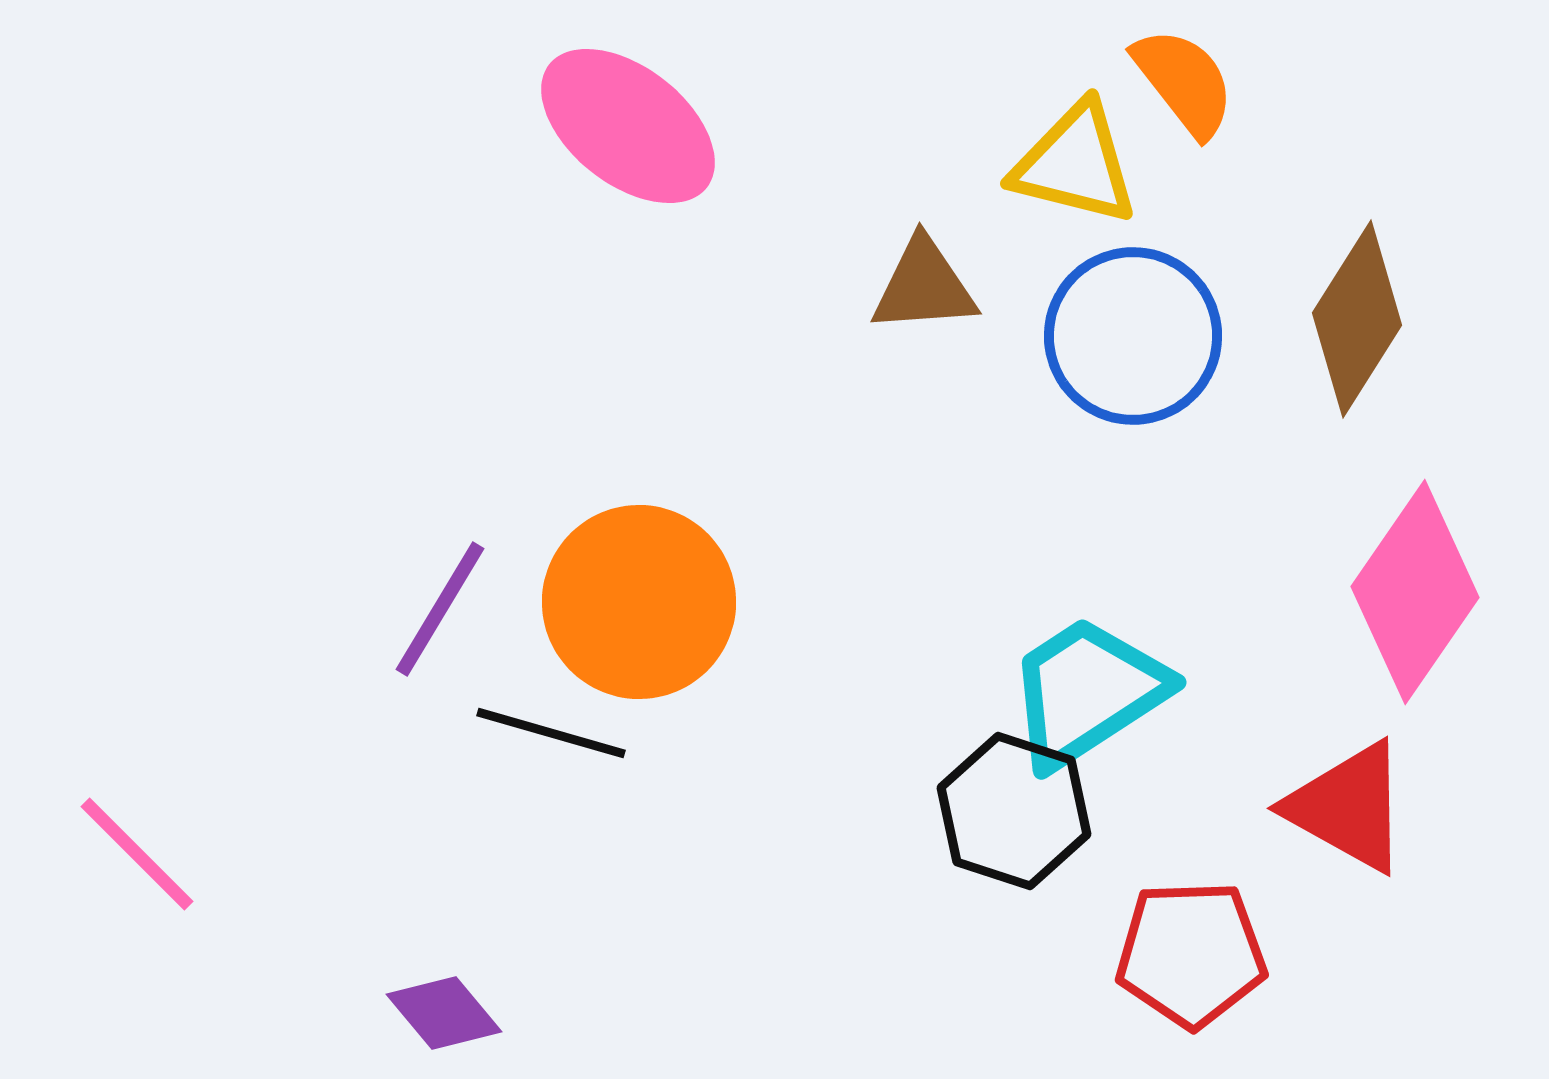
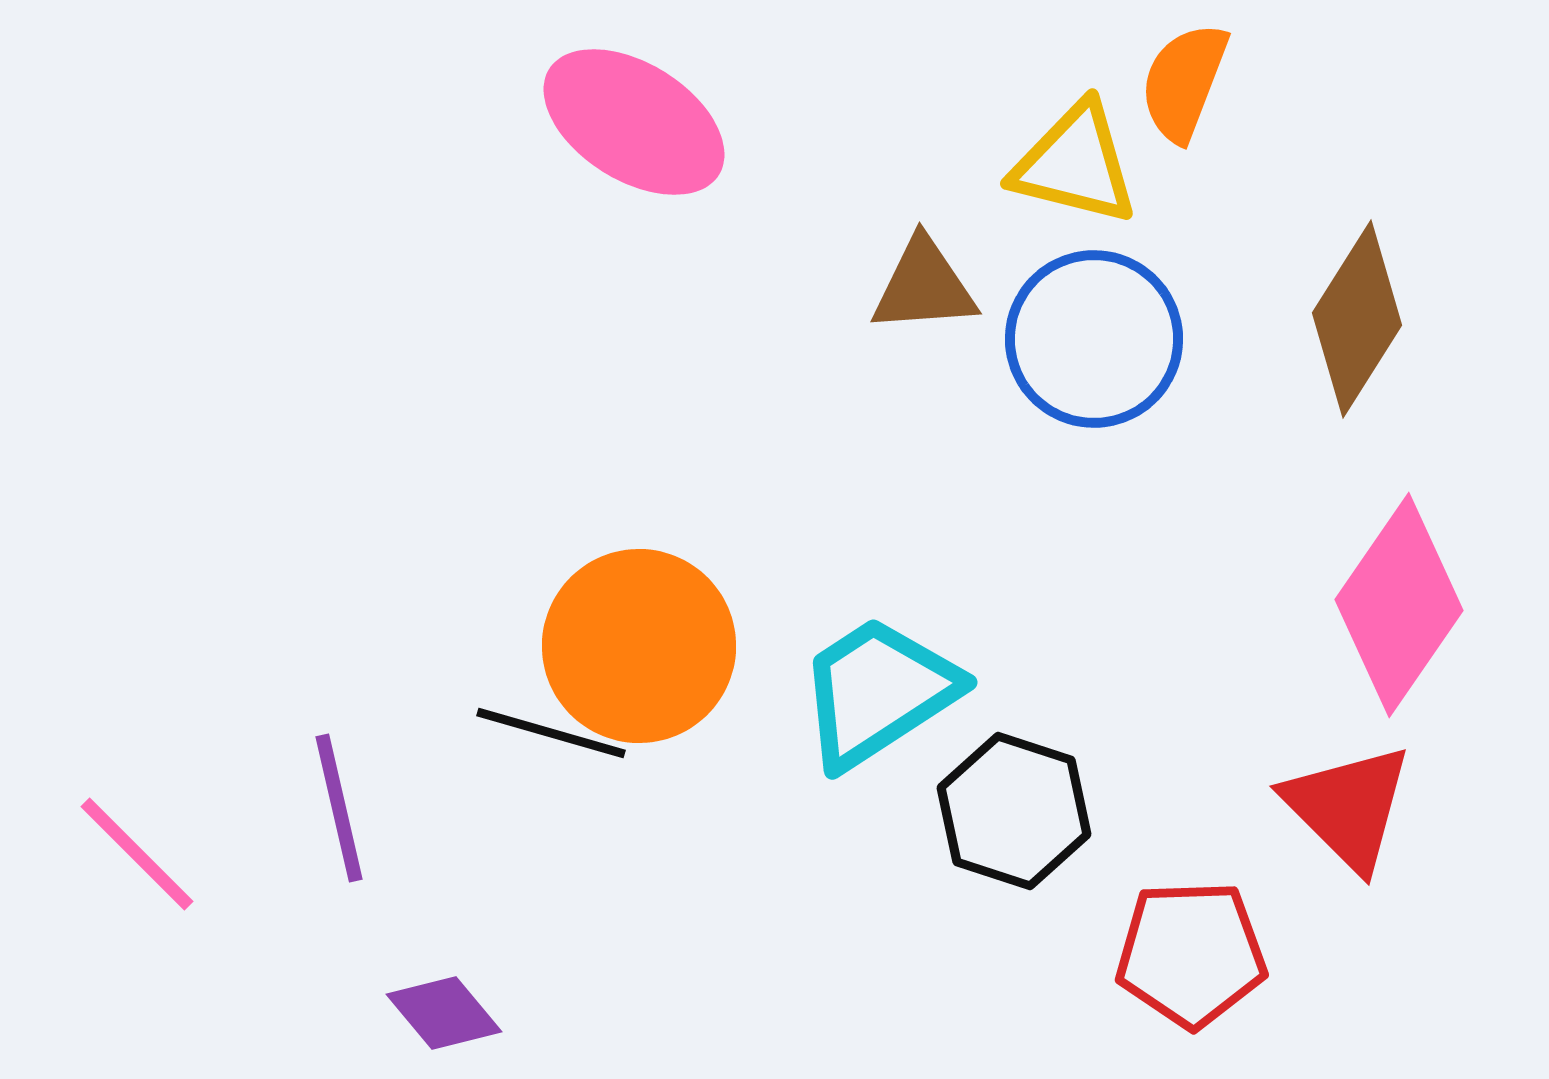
orange semicircle: rotated 121 degrees counterclockwise
pink ellipse: moved 6 px right, 4 px up; rotated 6 degrees counterclockwise
blue circle: moved 39 px left, 3 px down
pink diamond: moved 16 px left, 13 px down
orange circle: moved 44 px down
purple line: moved 101 px left, 199 px down; rotated 44 degrees counterclockwise
cyan trapezoid: moved 209 px left
red triangle: rotated 16 degrees clockwise
